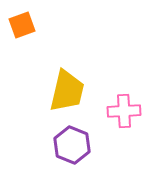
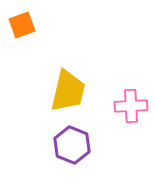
yellow trapezoid: moved 1 px right
pink cross: moved 7 px right, 5 px up
